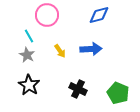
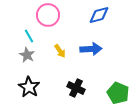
pink circle: moved 1 px right
black star: moved 2 px down
black cross: moved 2 px left, 1 px up
